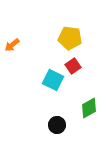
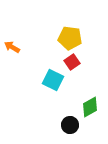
orange arrow: moved 2 px down; rotated 70 degrees clockwise
red square: moved 1 px left, 4 px up
green diamond: moved 1 px right, 1 px up
black circle: moved 13 px right
